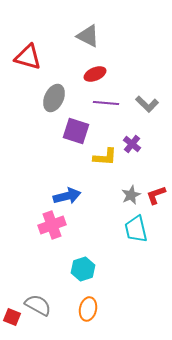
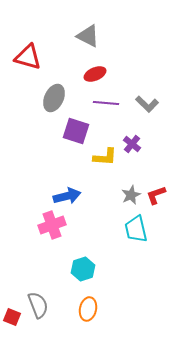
gray semicircle: rotated 40 degrees clockwise
